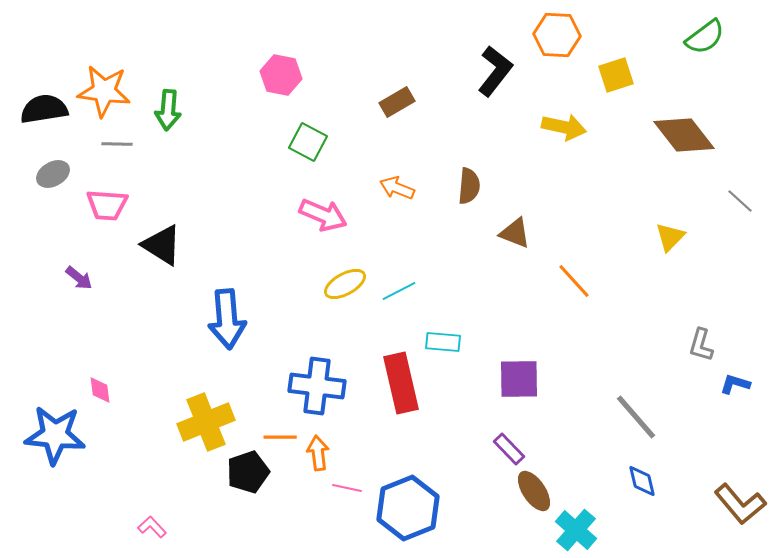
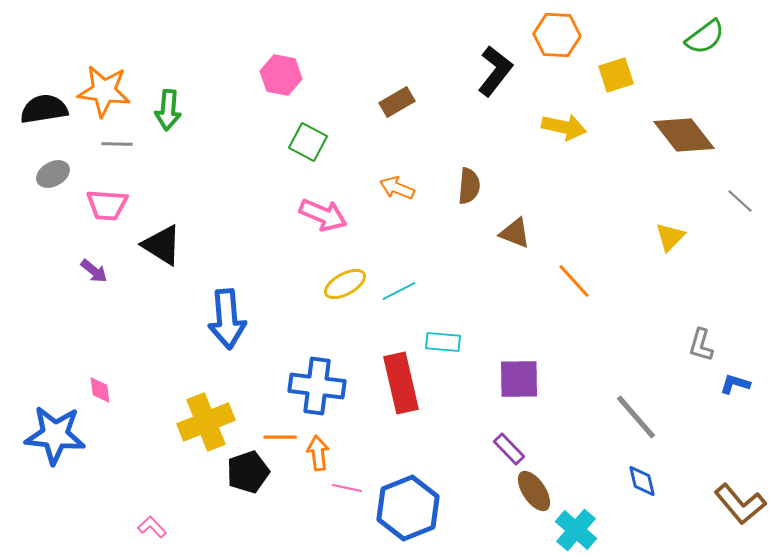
purple arrow at (79, 278): moved 15 px right, 7 px up
